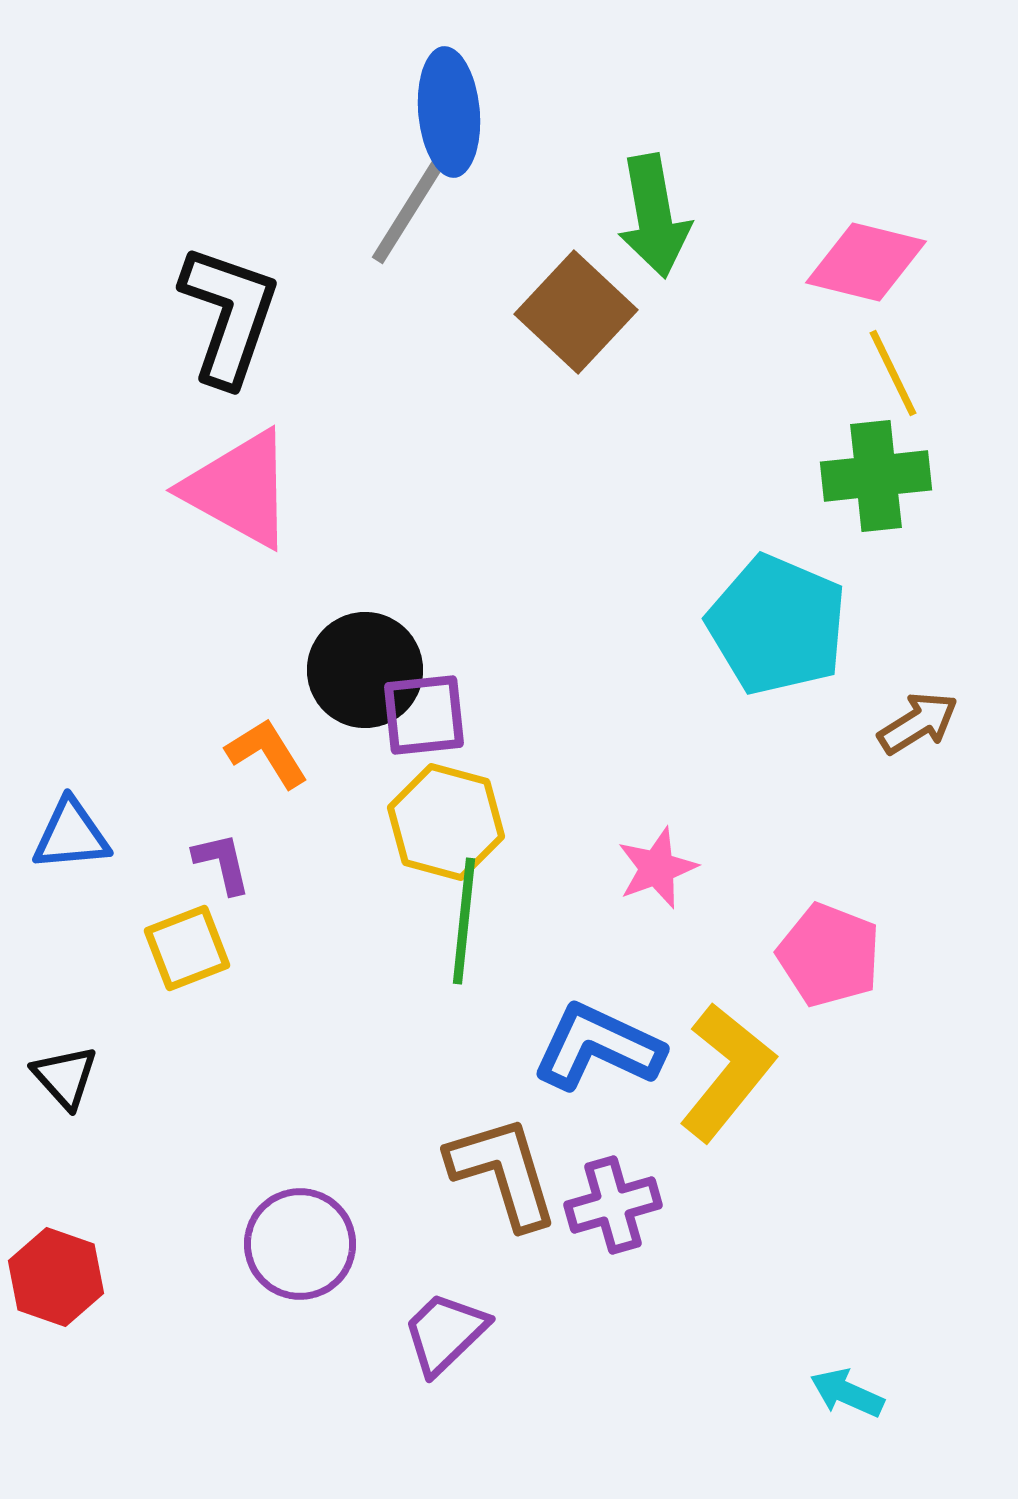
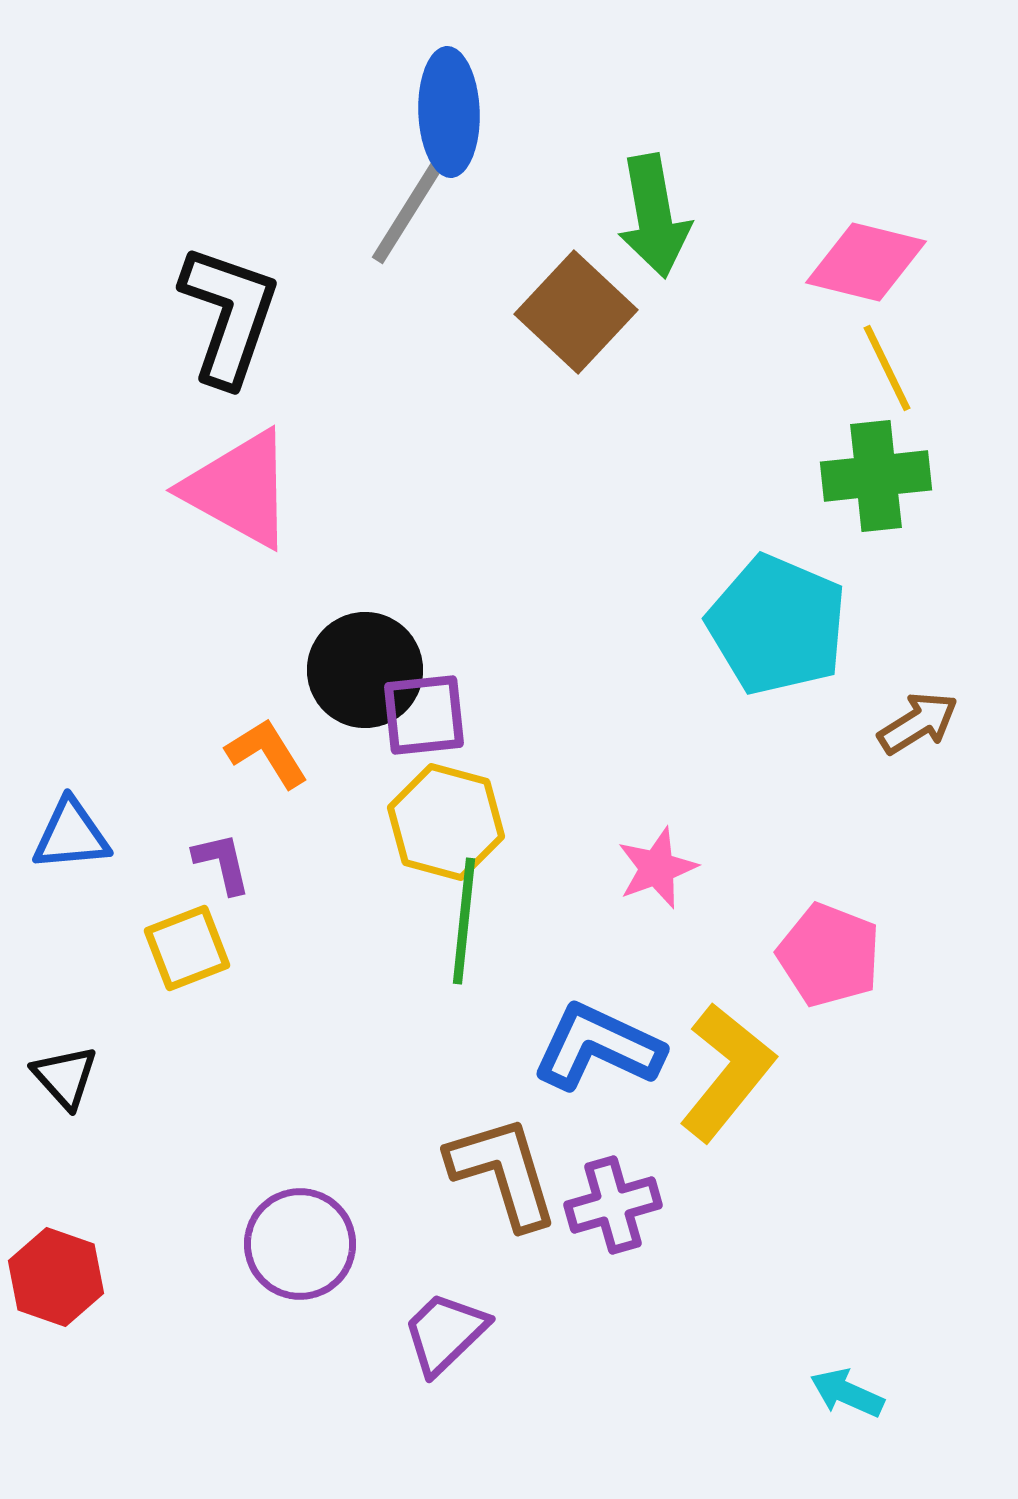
blue ellipse: rotated 3 degrees clockwise
yellow line: moved 6 px left, 5 px up
